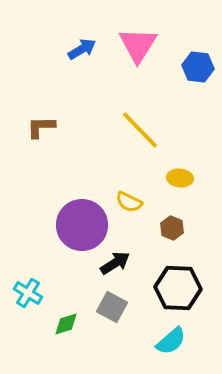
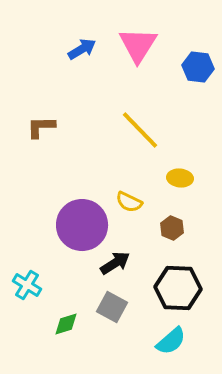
cyan cross: moved 1 px left, 8 px up
